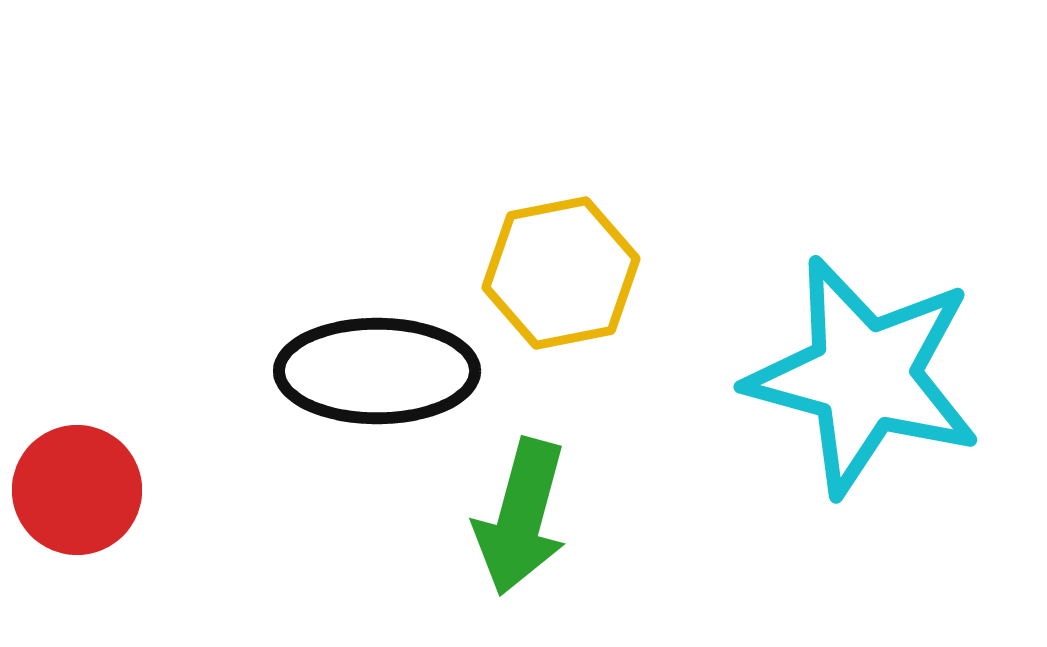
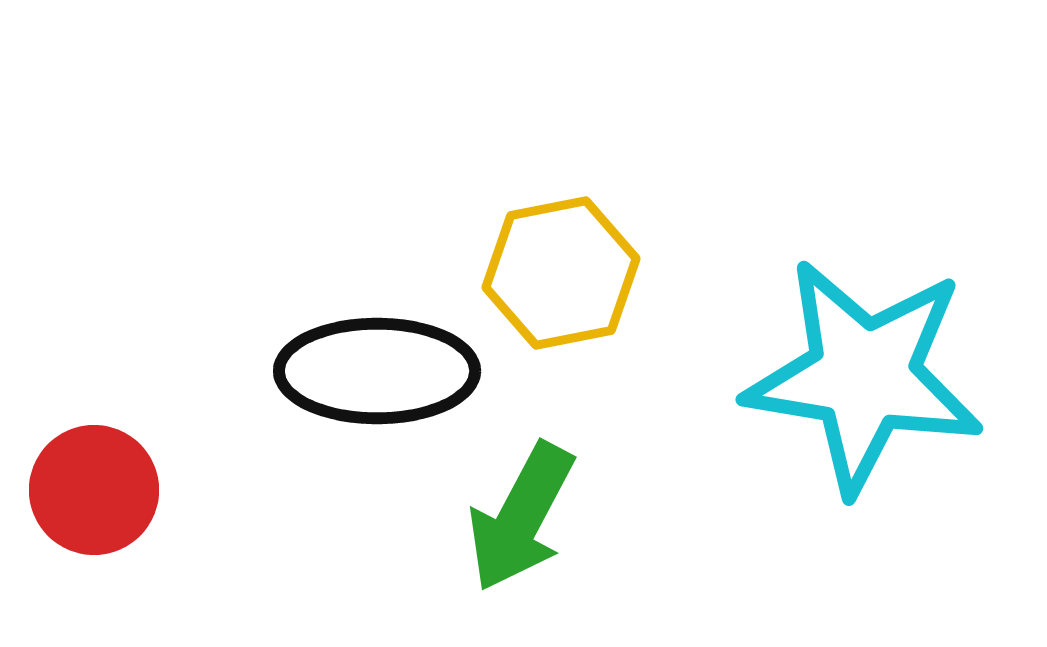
cyan star: rotated 6 degrees counterclockwise
red circle: moved 17 px right
green arrow: rotated 13 degrees clockwise
